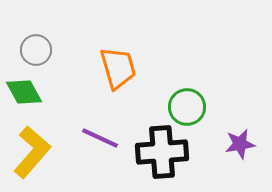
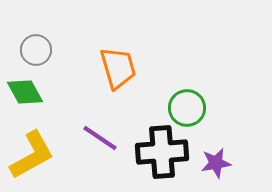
green diamond: moved 1 px right
green circle: moved 1 px down
purple line: rotated 9 degrees clockwise
purple star: moved 24 px left, 19 px down
yellow L-shape: moved 3 px down; rotated 20 degrees clockwise
